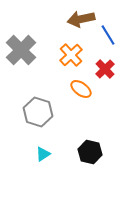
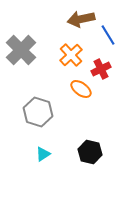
red cross: moved 4 px left; rotated 18 degrees clockwise
